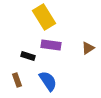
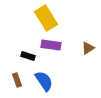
yellow rectangle: moved 2 px right, 1 px down
blue semicircle: moved 4 px left
